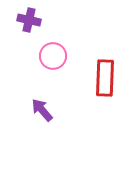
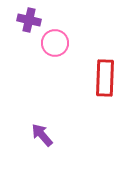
pink circle: moved 2 px right, 13 px up
purple arrow: moved 25 px down
